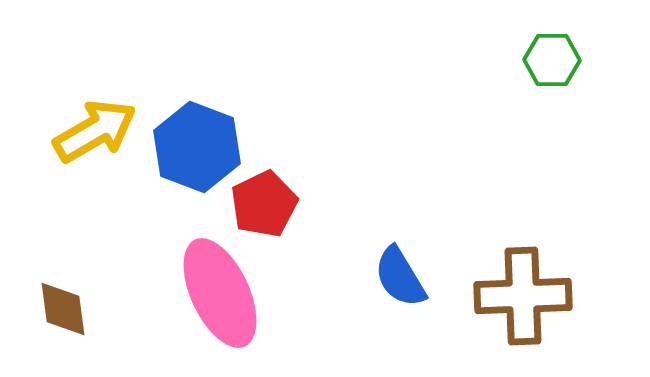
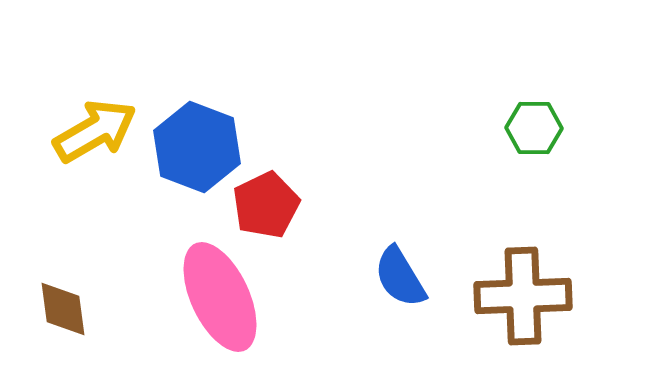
green hexagon: moved 18 px left, 68 px down
red pentagon: moved 2 px right, 1 px down
pink ellipse: moved 4 px down
